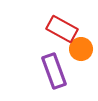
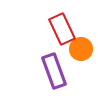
red rectangle: rotated 36 degrees clockwise
